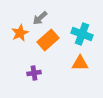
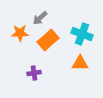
orange star: rotated 24 degrees clockwise
